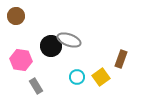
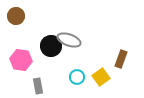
gray rectangle: moved 2 px right; rotated 21 degrees clockwise
